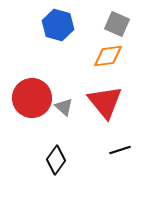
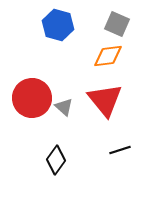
red triangle: moved 2 px up
